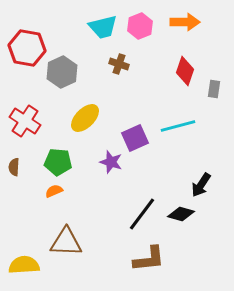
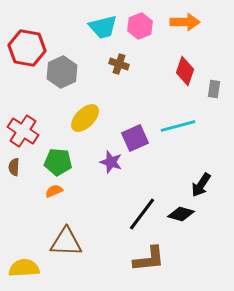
red cross: moved 2 px left, 10 px down
yellow semicircle: moved 3 px down
